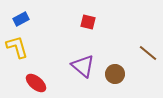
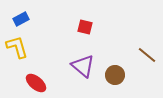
red square: moved 3 px left, 5 px down
brown line: moved 1 px left, 2 px down
brown circle: moved 1 px down
